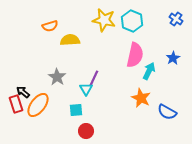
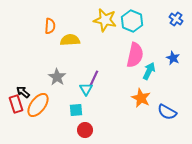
yellow star: moved 1 px right
orange semicircle: rotated 70 degrees counterclockwise
blue star: rotated 16 degrees counterclockwise
red circle: moved 1 px left, 1 px up
